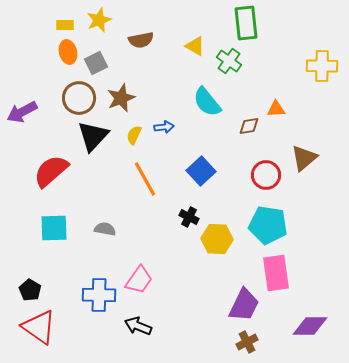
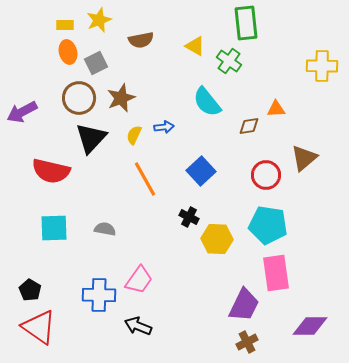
black triangle: moved 2 px left, 2 px down
red semicircle: rotated 126 degrees counterclockwise
